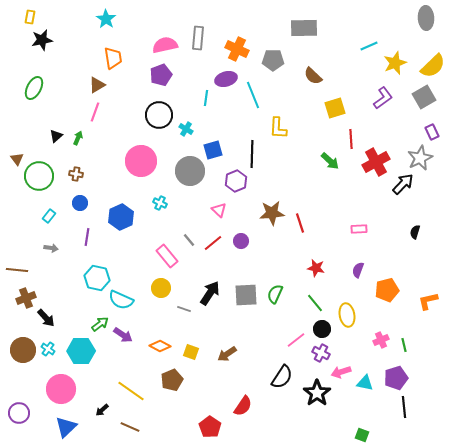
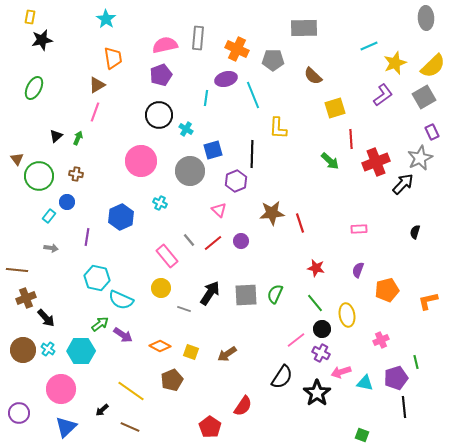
purple L-shape at (383, 98): moved 3 px up
red cross at (376, 162): rotated 8 degrees clockwise
blue circle at (80, 203): moved 13 px left, 1 px up
green line at (404, 345): moved 12 px right, 17 px down
